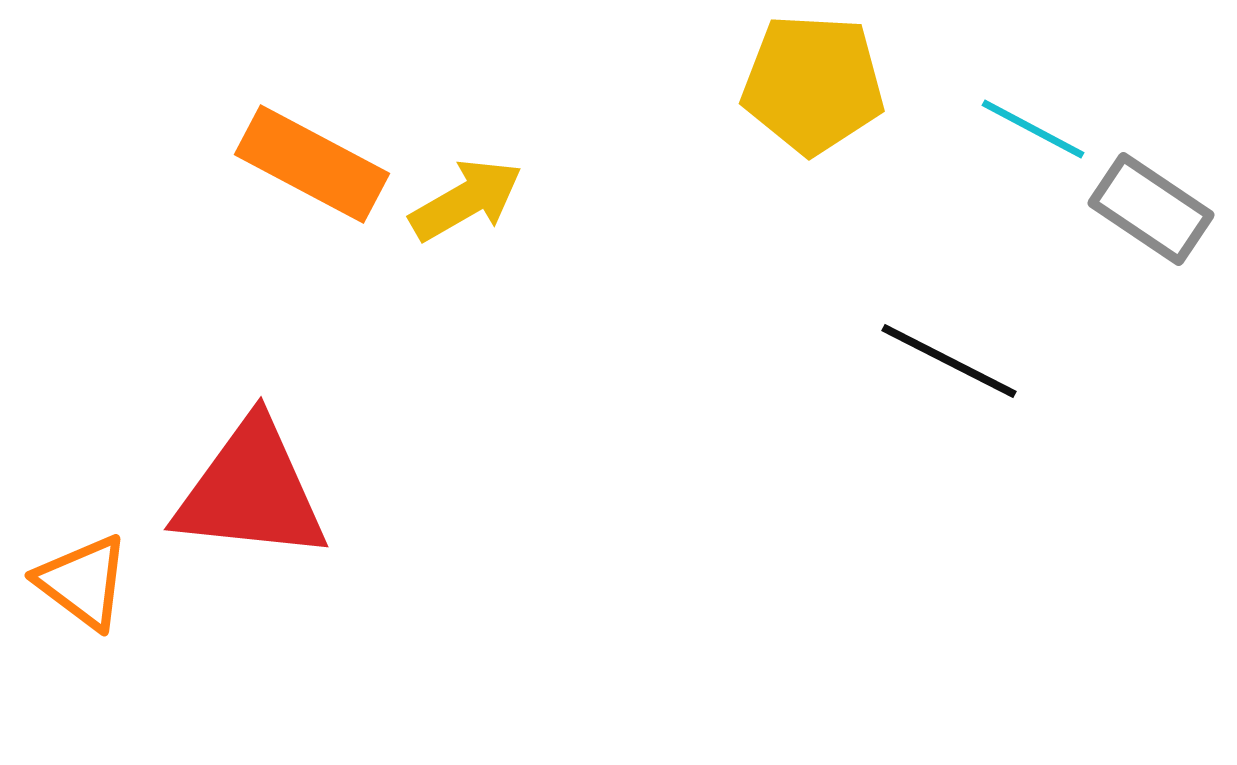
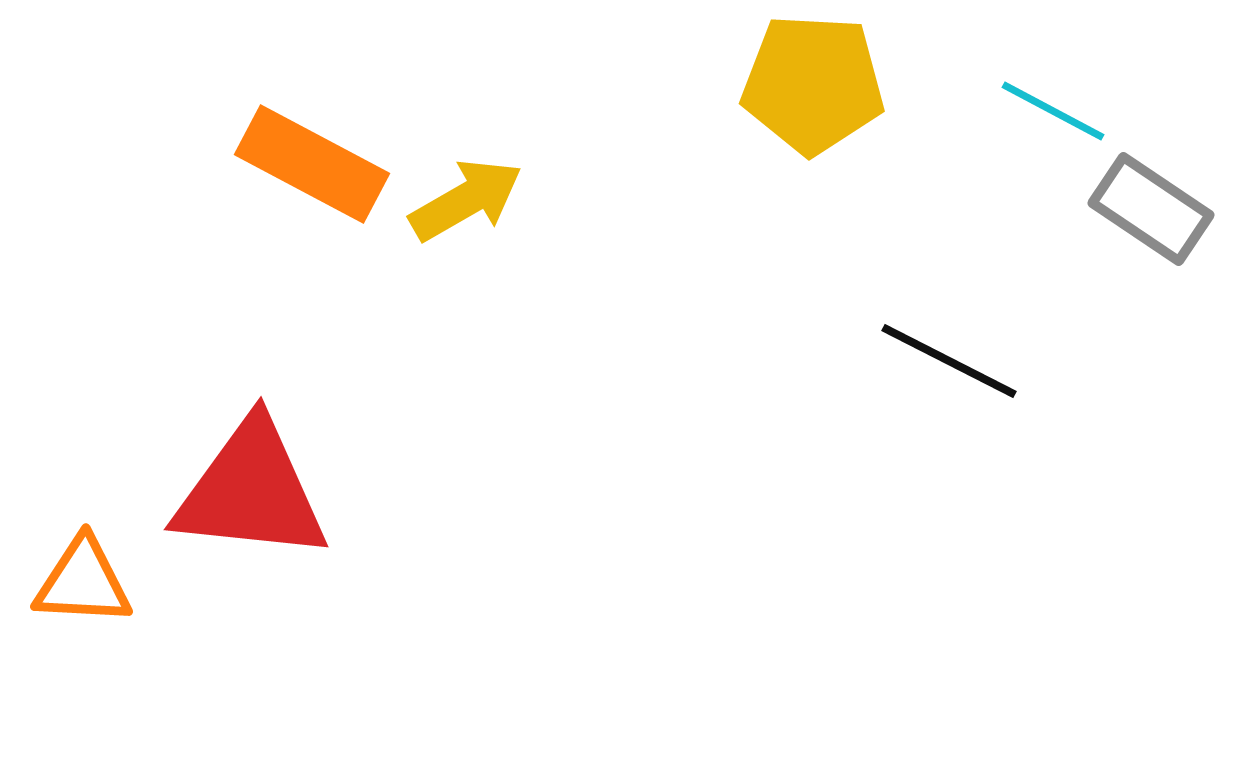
cyan line: moved 20 px right, 18 px up
orange triangle: rotated 34 degrees counterclockwise
